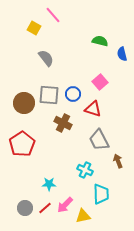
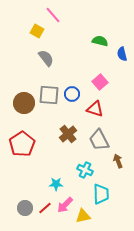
yellow square: moved 3 px right, 3 px down
blue circle: moved 1 px left
red triangle: moved 2 px right
brown cross: moved 5 px right, 11 px down; rotated 24 degrees clockwise
cyan star: moved 7 px right
